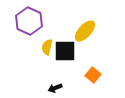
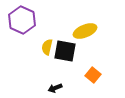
purple hexagon: moved 7 px left, 1 px up
yellow ellipse: rotated 25 degrees clockwise
black square: rotated 10 degrees clockwise
